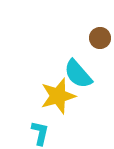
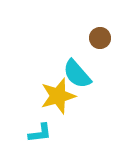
cyan semicircle: moved 1 px left
cyan L-shape: rotated 70 degrees clockwise
